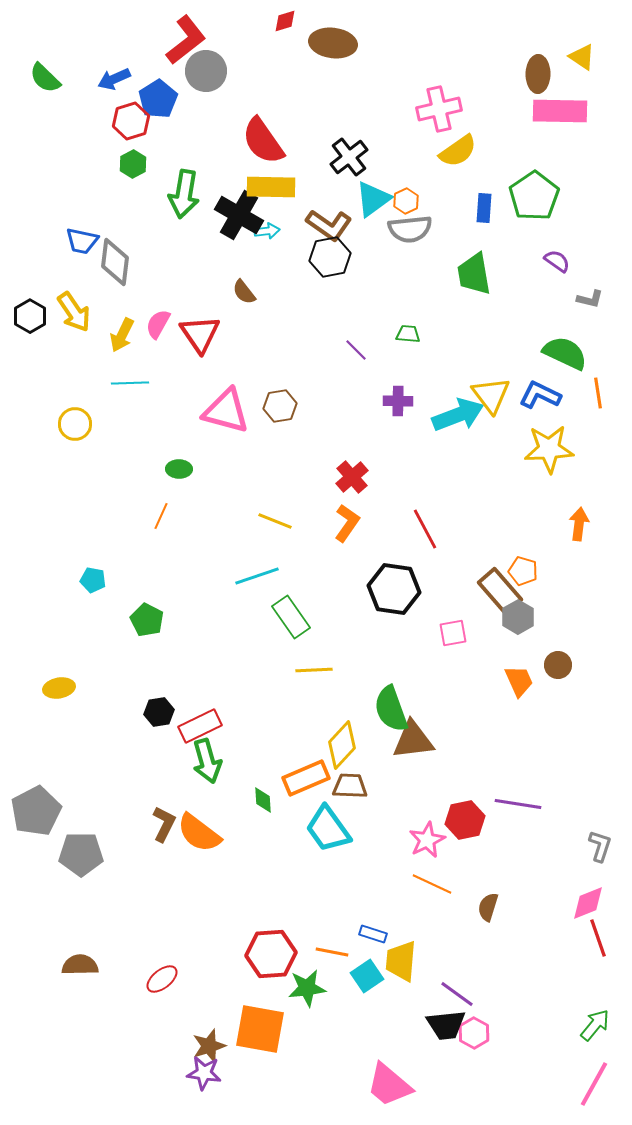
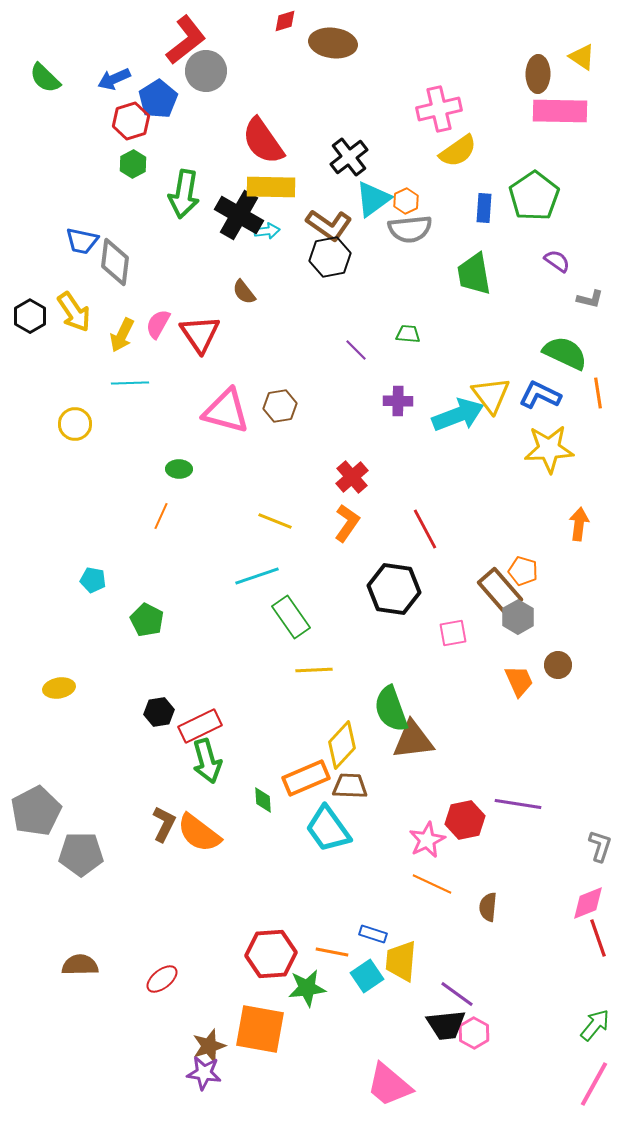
brown semicircle at (488, 907): rotated 12 degrees counterclockwise
